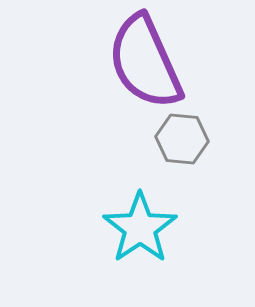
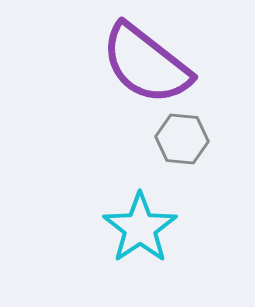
purple semicircle: moved 1 px right, 2 px down; rotated 28 degrees counterclockwise
